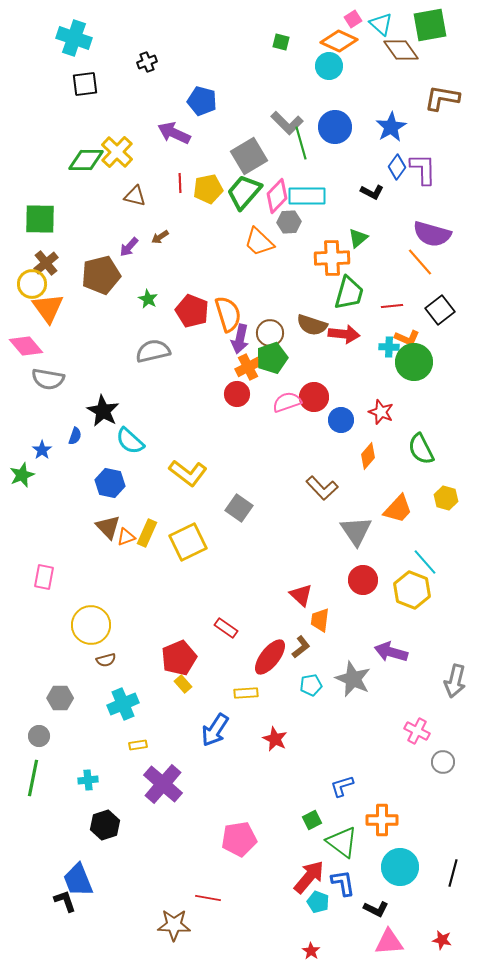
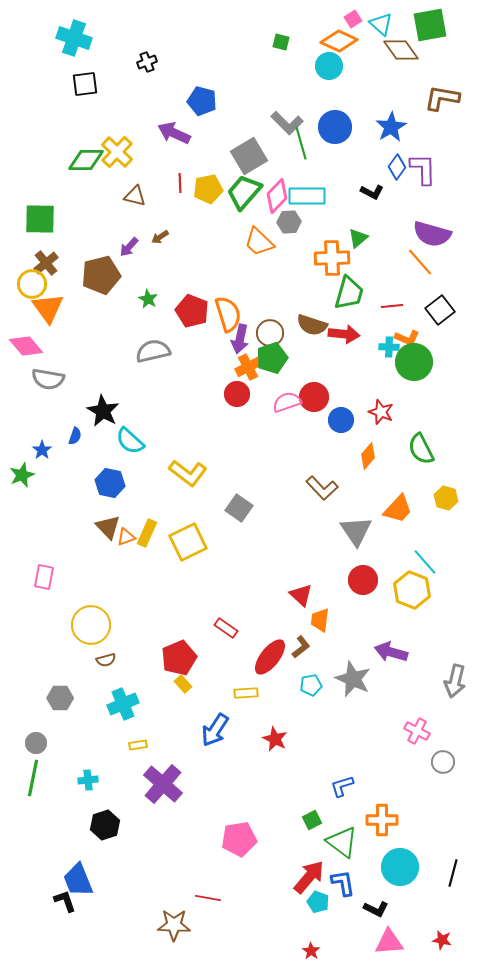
gray circle at (39, 736): moved 3 px left, 7 px down
